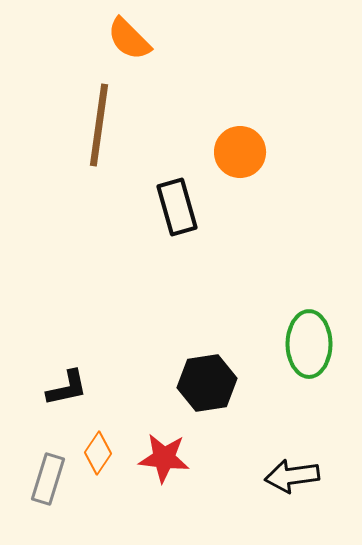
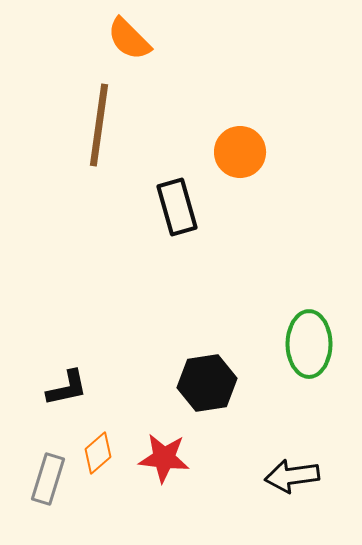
orange diamond: rotated 15 degrees clockwise
